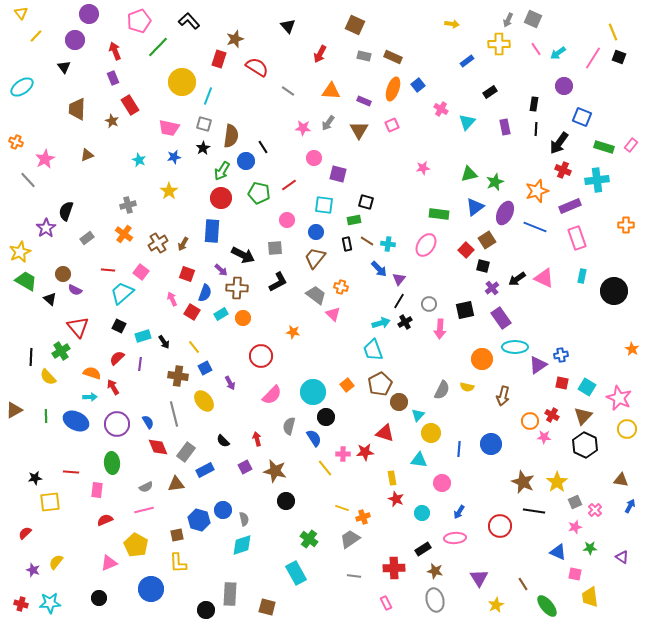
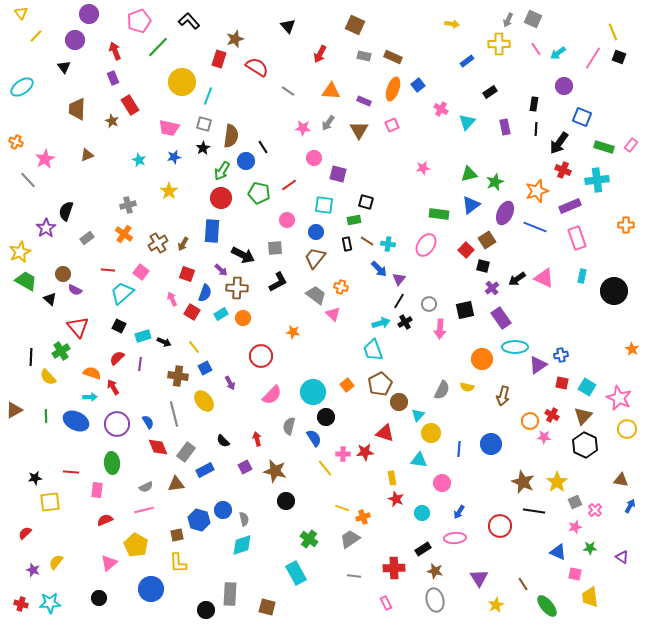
blue triangle at (475, 207): moved 4 px left, 2 px up
black arrow at (164, 342): rotated 32 degrees counterclockwise
pink triangle at (109, 563): rotated 18 degrees counterclockwise
